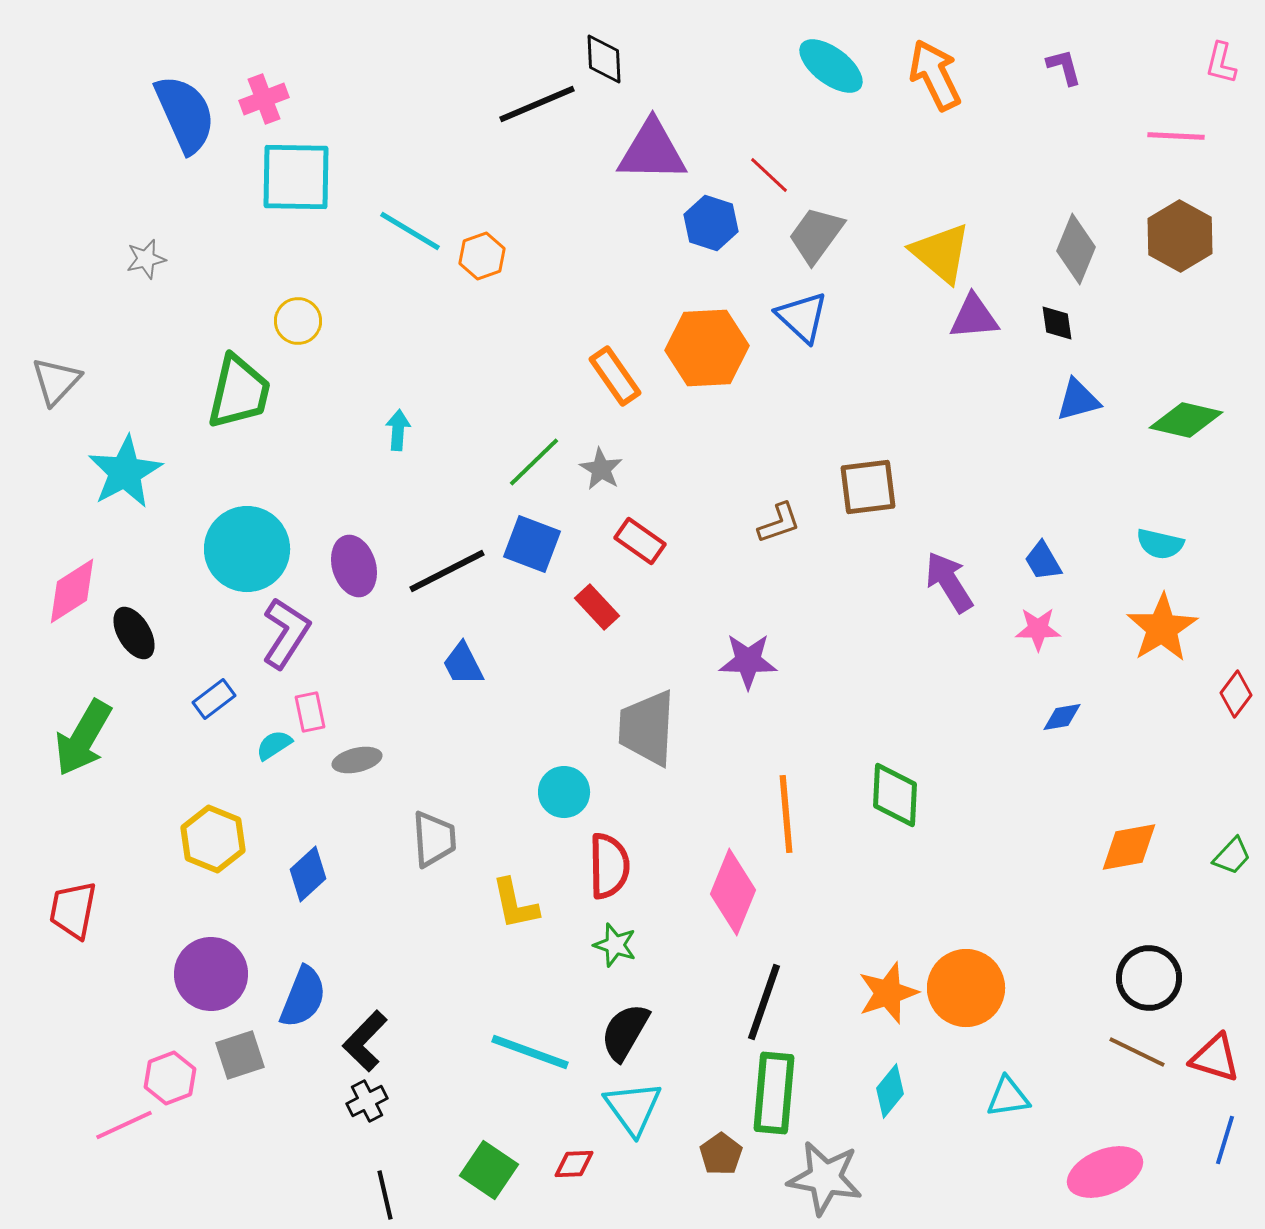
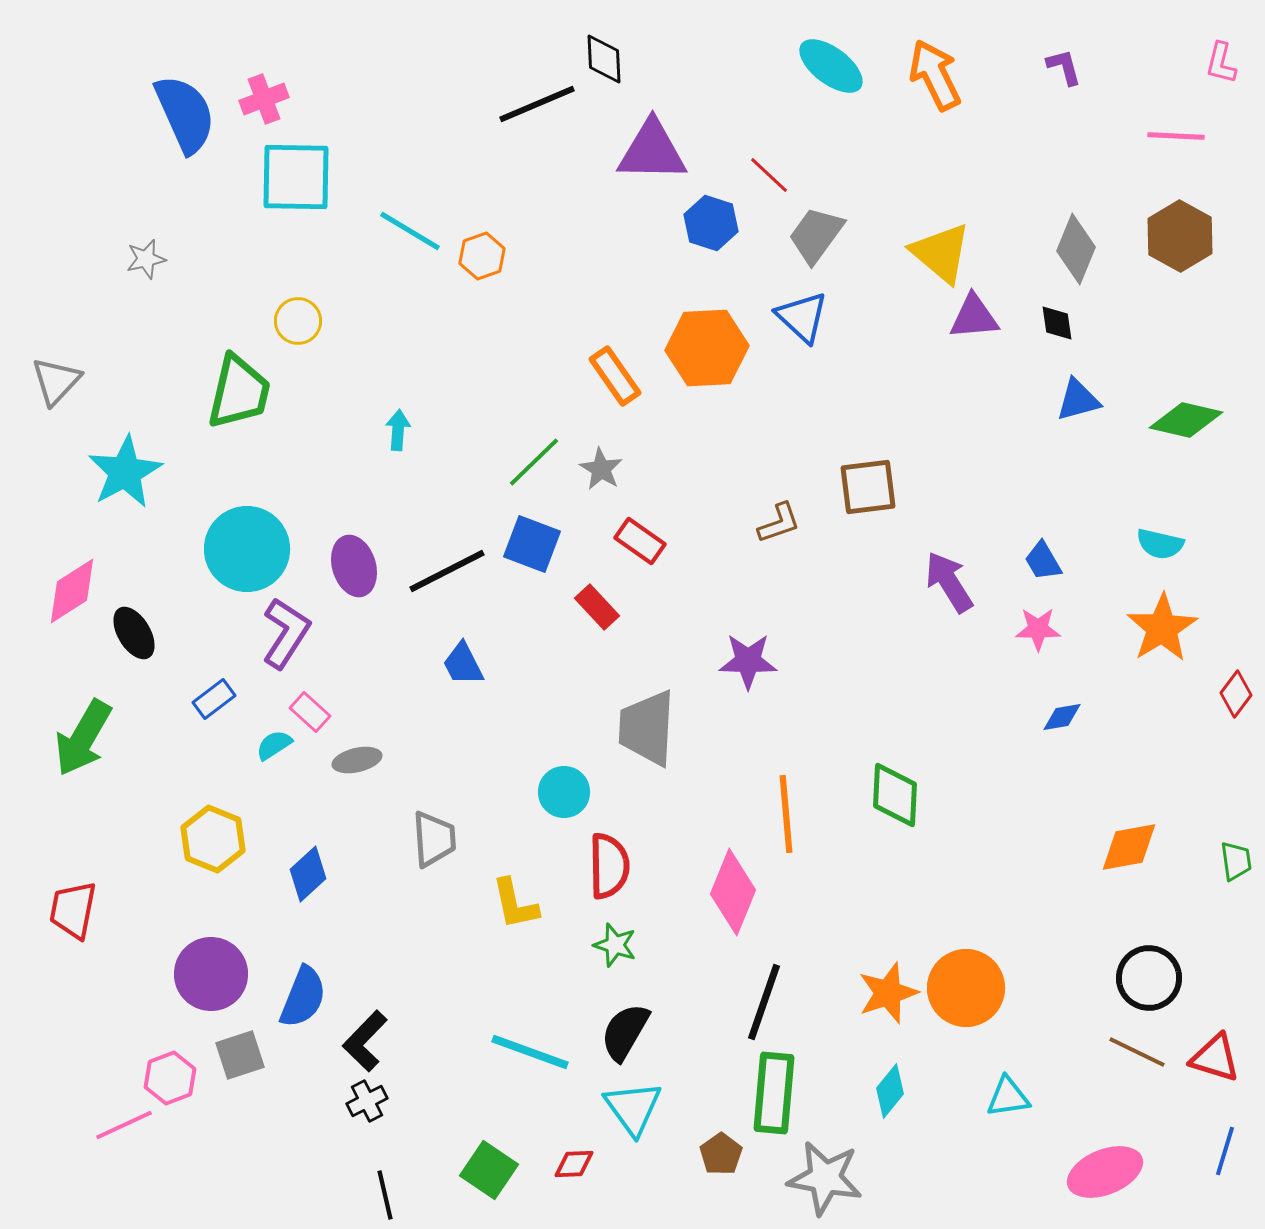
pink rectangle at (310, 712): rotated 36 degrees counterclockwise
green trapezoid at (1232, 856): moved 4 px right, 5 px down; rotated 51 degrees counterclockwise
blue line at (1225, 1140): moved 11 px down
